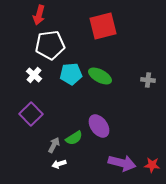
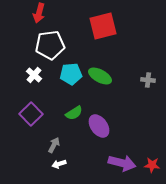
red arrow: moved 2 px up
green semicircle: moved 25 px up
